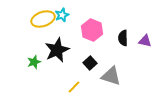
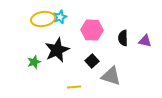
cyan star: moved 2 px left, 2 px down
yellow ellipse: rotated 10 degrees clockwise
pink hexagon: rotated 20 degrees counterclockwise
black square: moved 2 px right, 2 px up
yellow line: rotated 40 degrees clockwise
